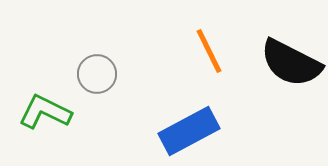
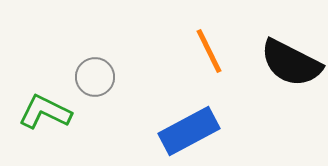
gray circle: moved 2 px left, 3 px down
